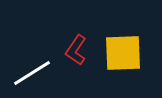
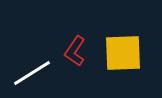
red L-shape: moved 1 px left, 1 px down
